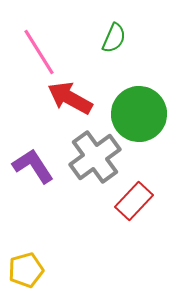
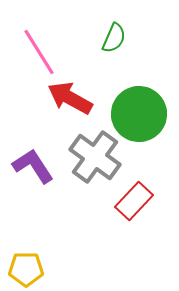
gray cross: rotated 18 degrees counterclockwise
yellow pentagon: moved 1 px up; rotated 16 degrees clockwise
